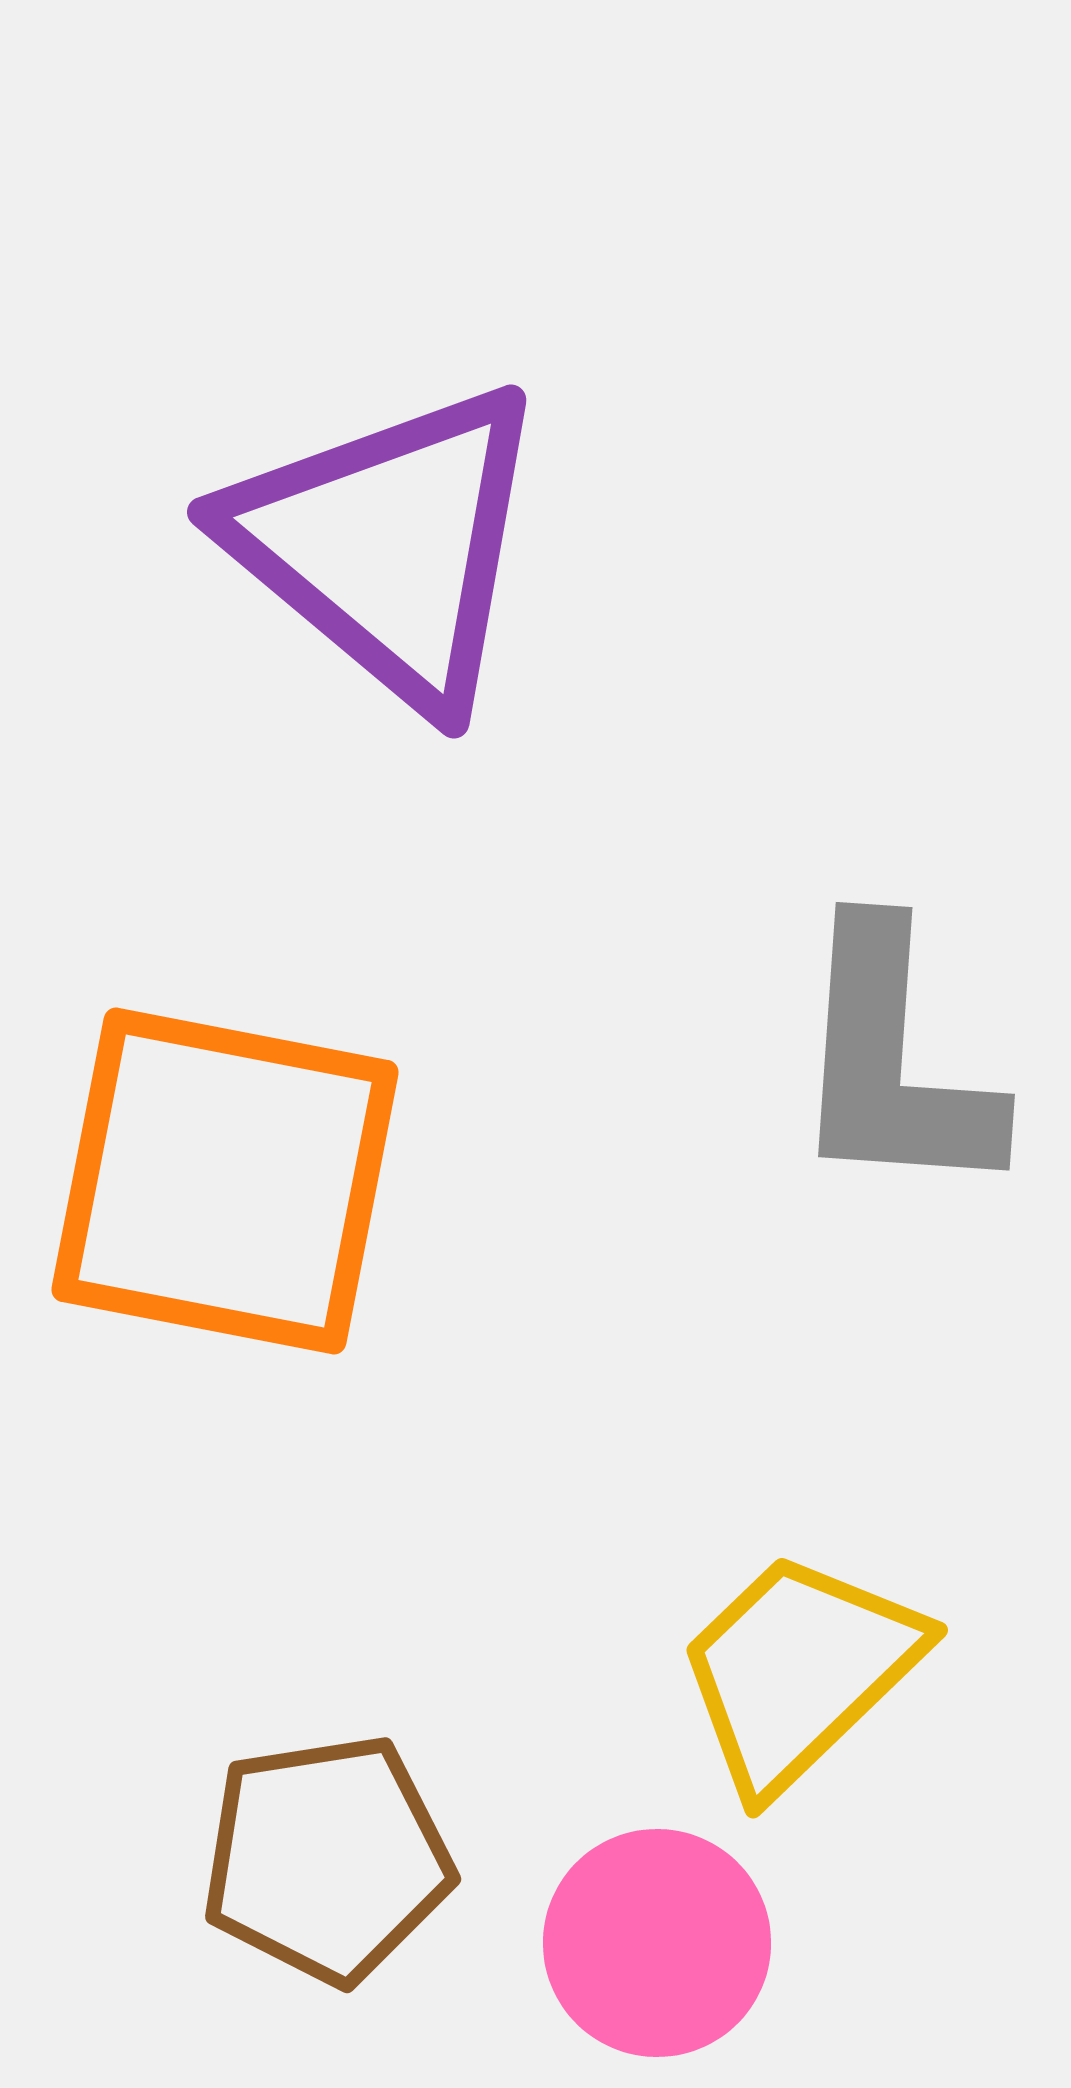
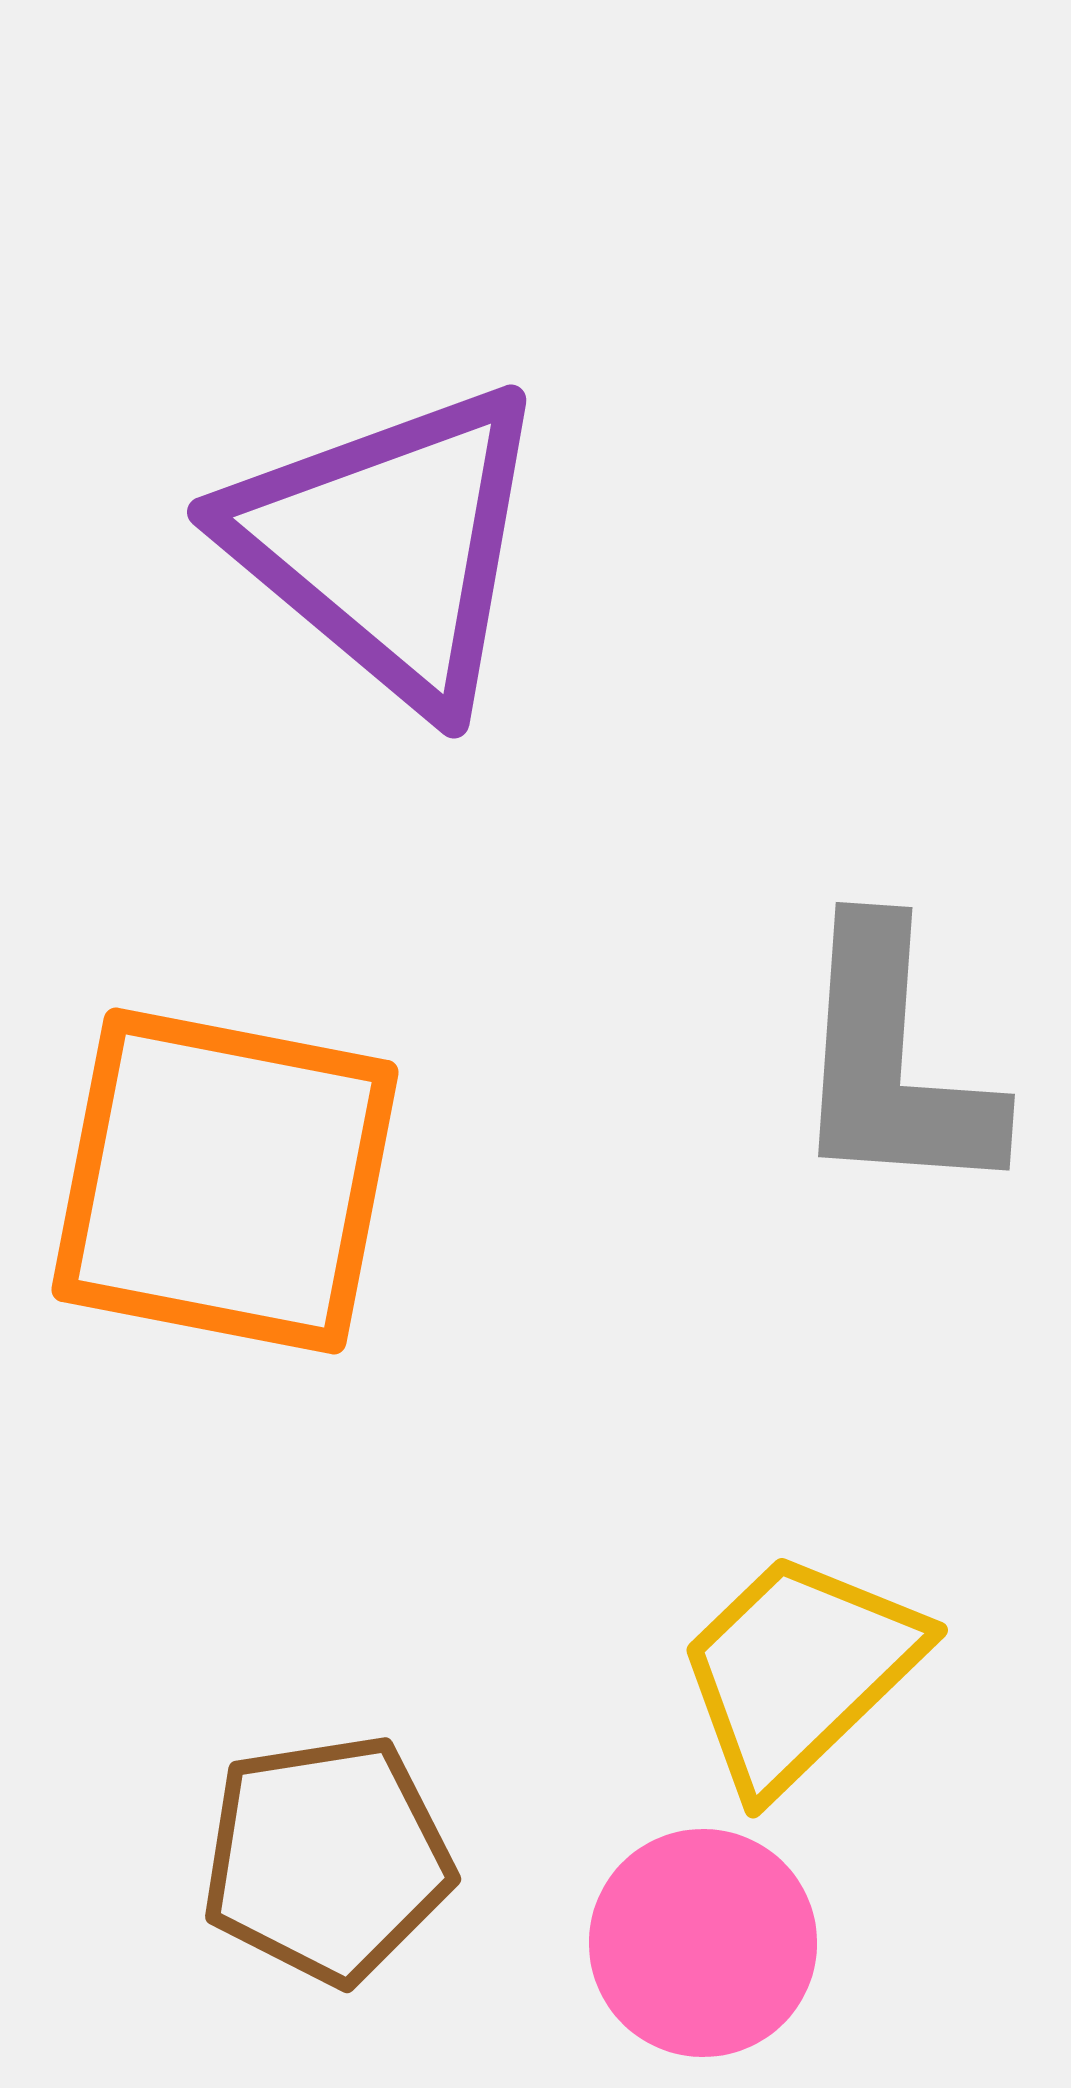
pink circle: moved 46 px right
